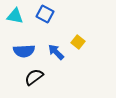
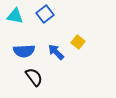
blue square: rotated 24 degrees clockwise
black semicircle: rotated 90 degrees clockwise
